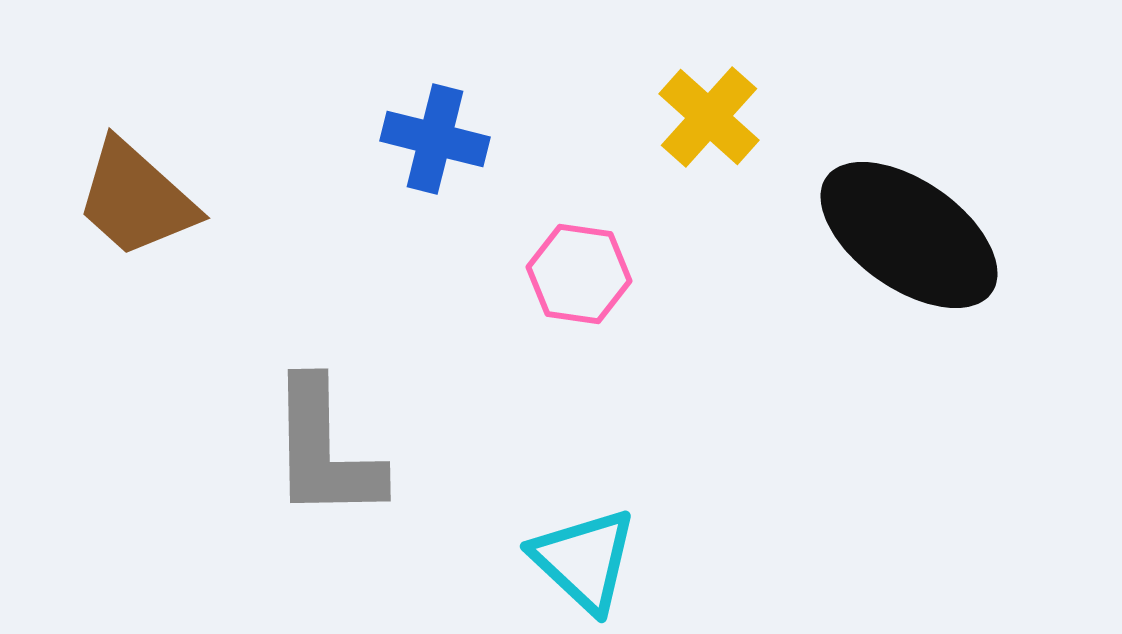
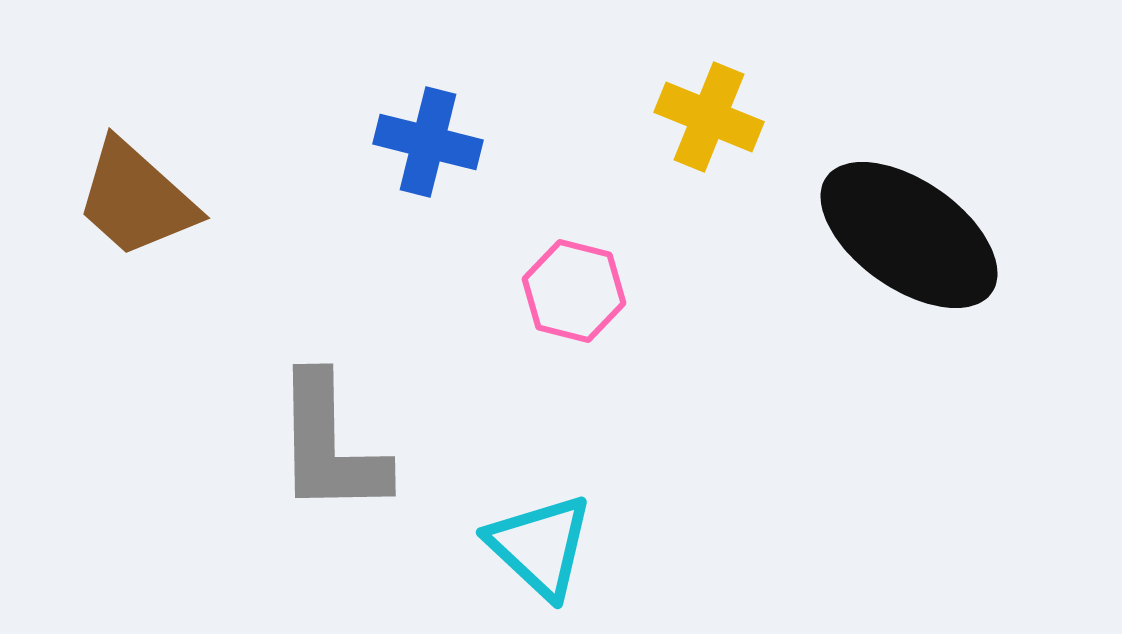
yellow cross: rotated 20 degrees counterclockwise
blue cross: moved 7 px left, 3 px down
pink hexagon: moved 5 px left, 17 px down; rotated 6 degrees clockwise
gray L-shape: moved 5 px right, 5 px up
cyan triangle: moved 44 px left, 14 px up
